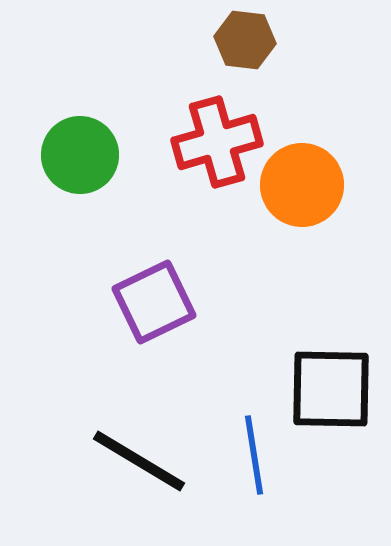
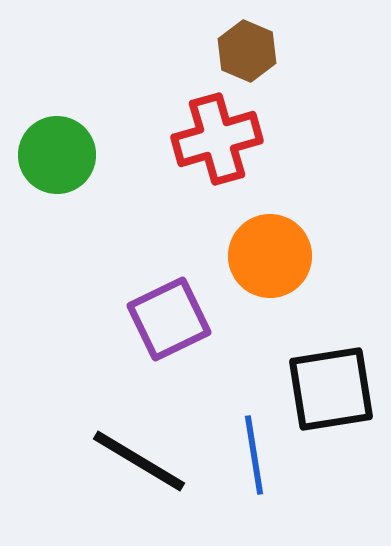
brown hexagon: moved 2 px right, 11 px down; rotated 16 degrees clockwise
red cross: moved 3 px up
green circle: moved 23 px left
orange circle: moved 32 px left, 71 px down
purple square: moved 15 px right, 17 px down
black square: rotated 10 degrees counterclockwise
